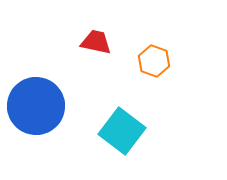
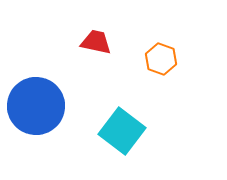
orange hexagon: moved 7 px right, 2 px up
